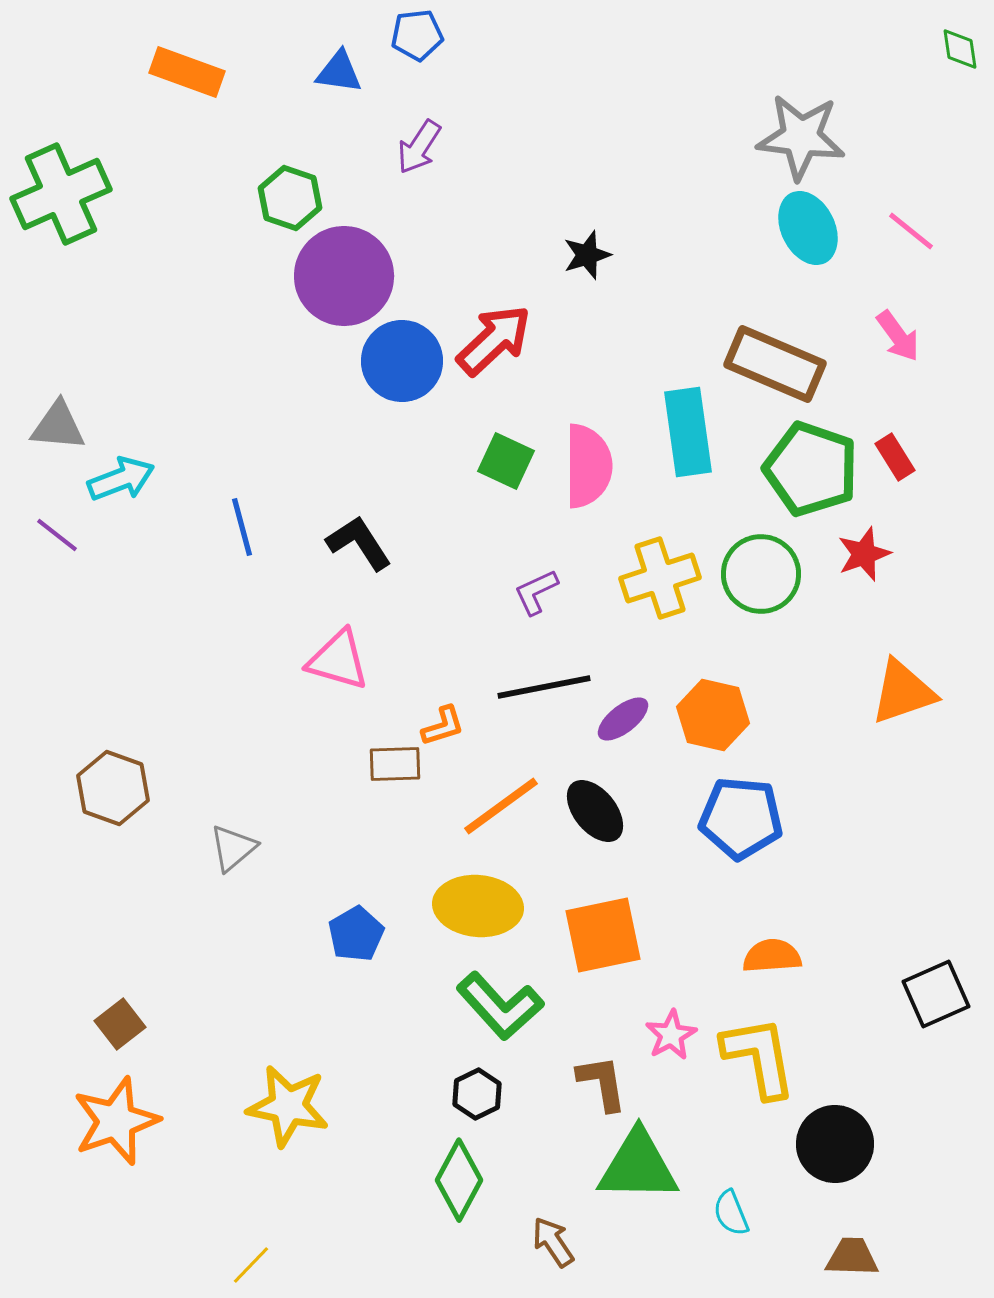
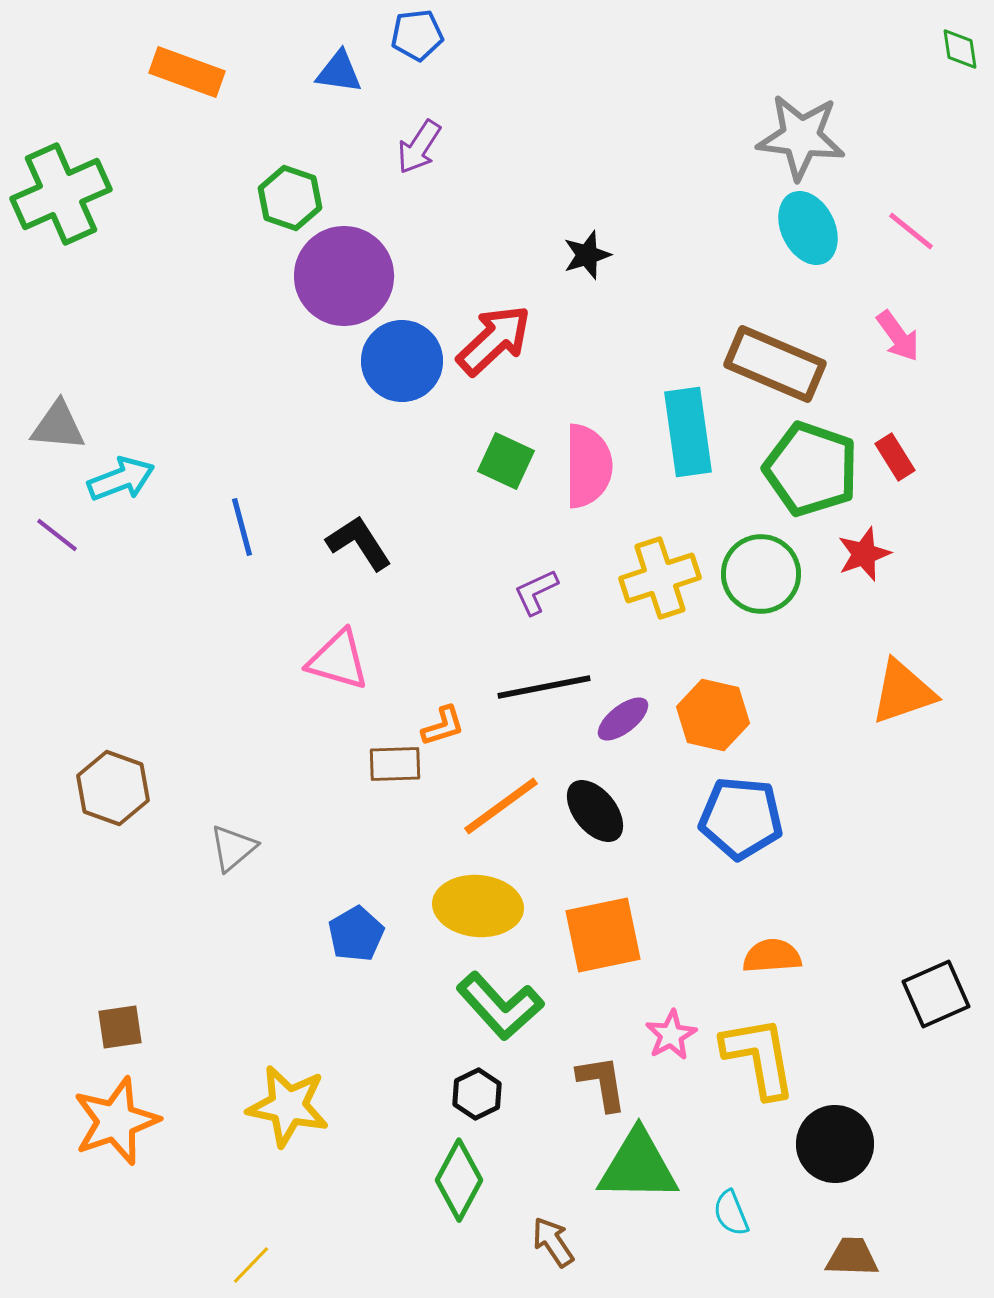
brown square at (120, 1024): moved 3 px down; rotated 30 degrees clockwise
